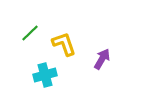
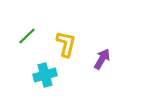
green line: moved 3 px left, 3 px down
yellow L-shape: moved 2 px right; rotated 32 degrees clockwise
